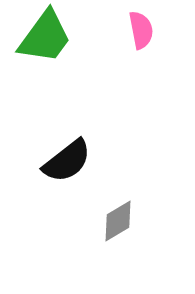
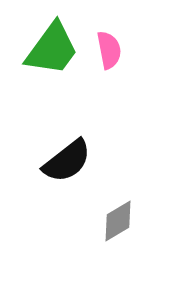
pink semicircle: moved 32 px left, 20 px down
green trapezoid: moved 7 px right, 12 px down
